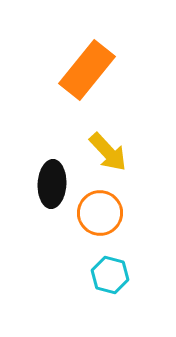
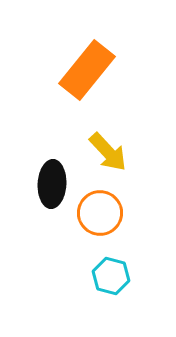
cyan hexagon: moved 1 px right, 1 px down
